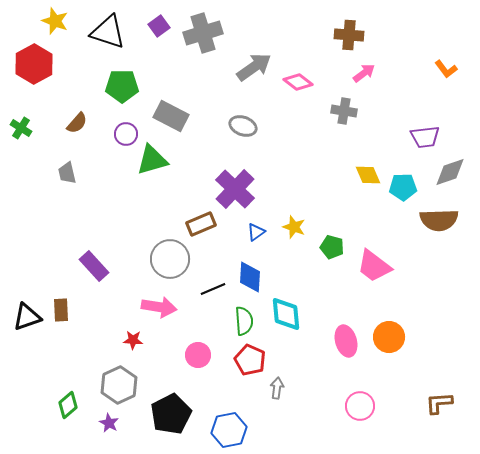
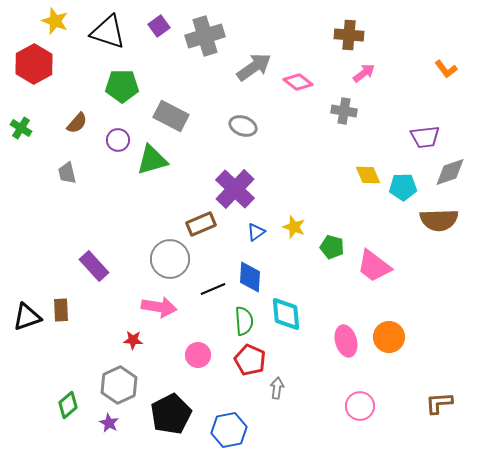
gray cross at (203, 33): moved 2 px right, 3 px down
purple circle at (126, 134): moved 8 px left, 6 px down
